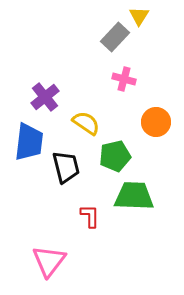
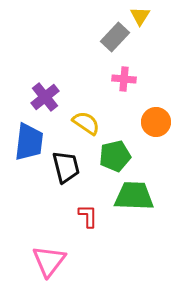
yellow triangle: moved 1 px right
pink cross: rotated 10 degrees counterclockwise
red L-shape: moved 2 px left
